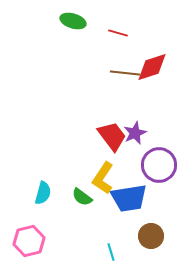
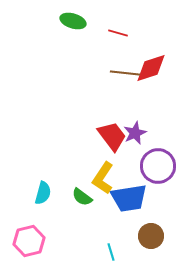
red diamond: moved 1 px left, 1 px down
purple circle: moved 1 px left, 1 px down
